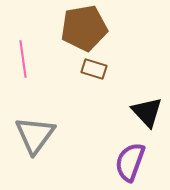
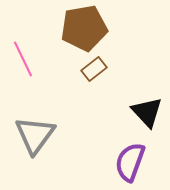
pink line: rotated 18 degrees counterclockwise
brown rectangle: rotated 55 degrees counterclockwise
